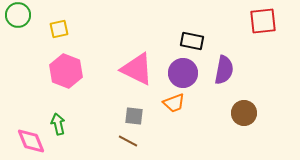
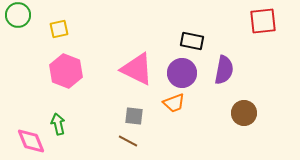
purple circle: moved 1 px left
